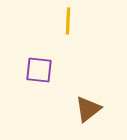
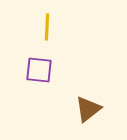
yellow line: moved 21 px left, 6 px down
